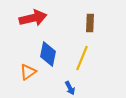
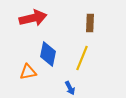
orange triangle: rotated 24 degrees clockwise
